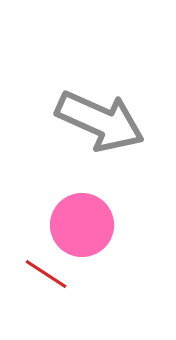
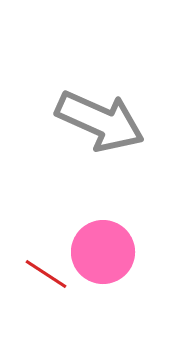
pink circle: moved 21 px right, 27 px down
